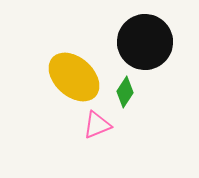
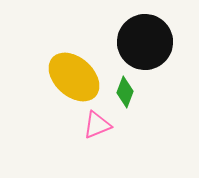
green diamond: rotated 12 degrees counterclockwise
